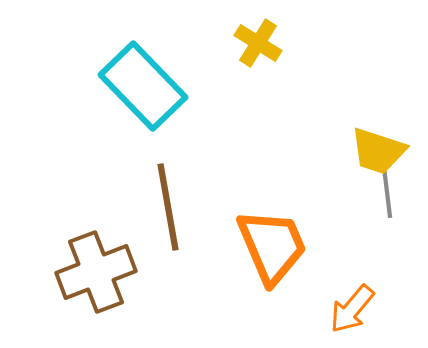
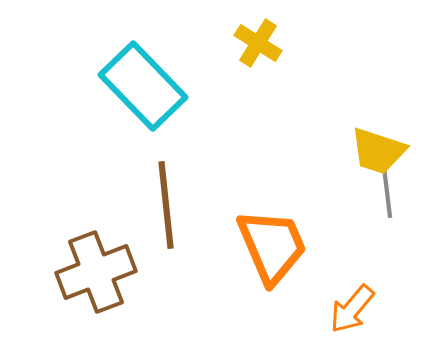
brown line: moved 2 px left, 2 px up; rotated 4 degrees clockwise
